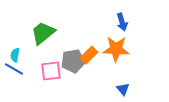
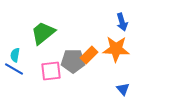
gray pentagon: rotated 10 degrees clockwise
